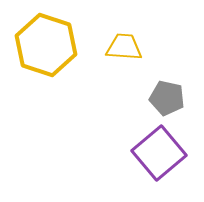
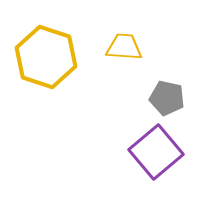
yellow hexagon: moved 12 px down
purple square: moved 3 px left, 1 px up
